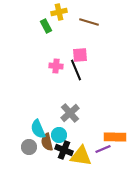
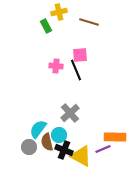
cyan semicircle: rotated 60 degrees clockwise
yellow triangle: rotated 20 degrees clockwise
